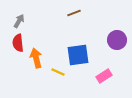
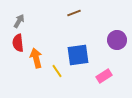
yellow line: moved 1 px left, 1 px up; rotated 32 degrees clockwise
